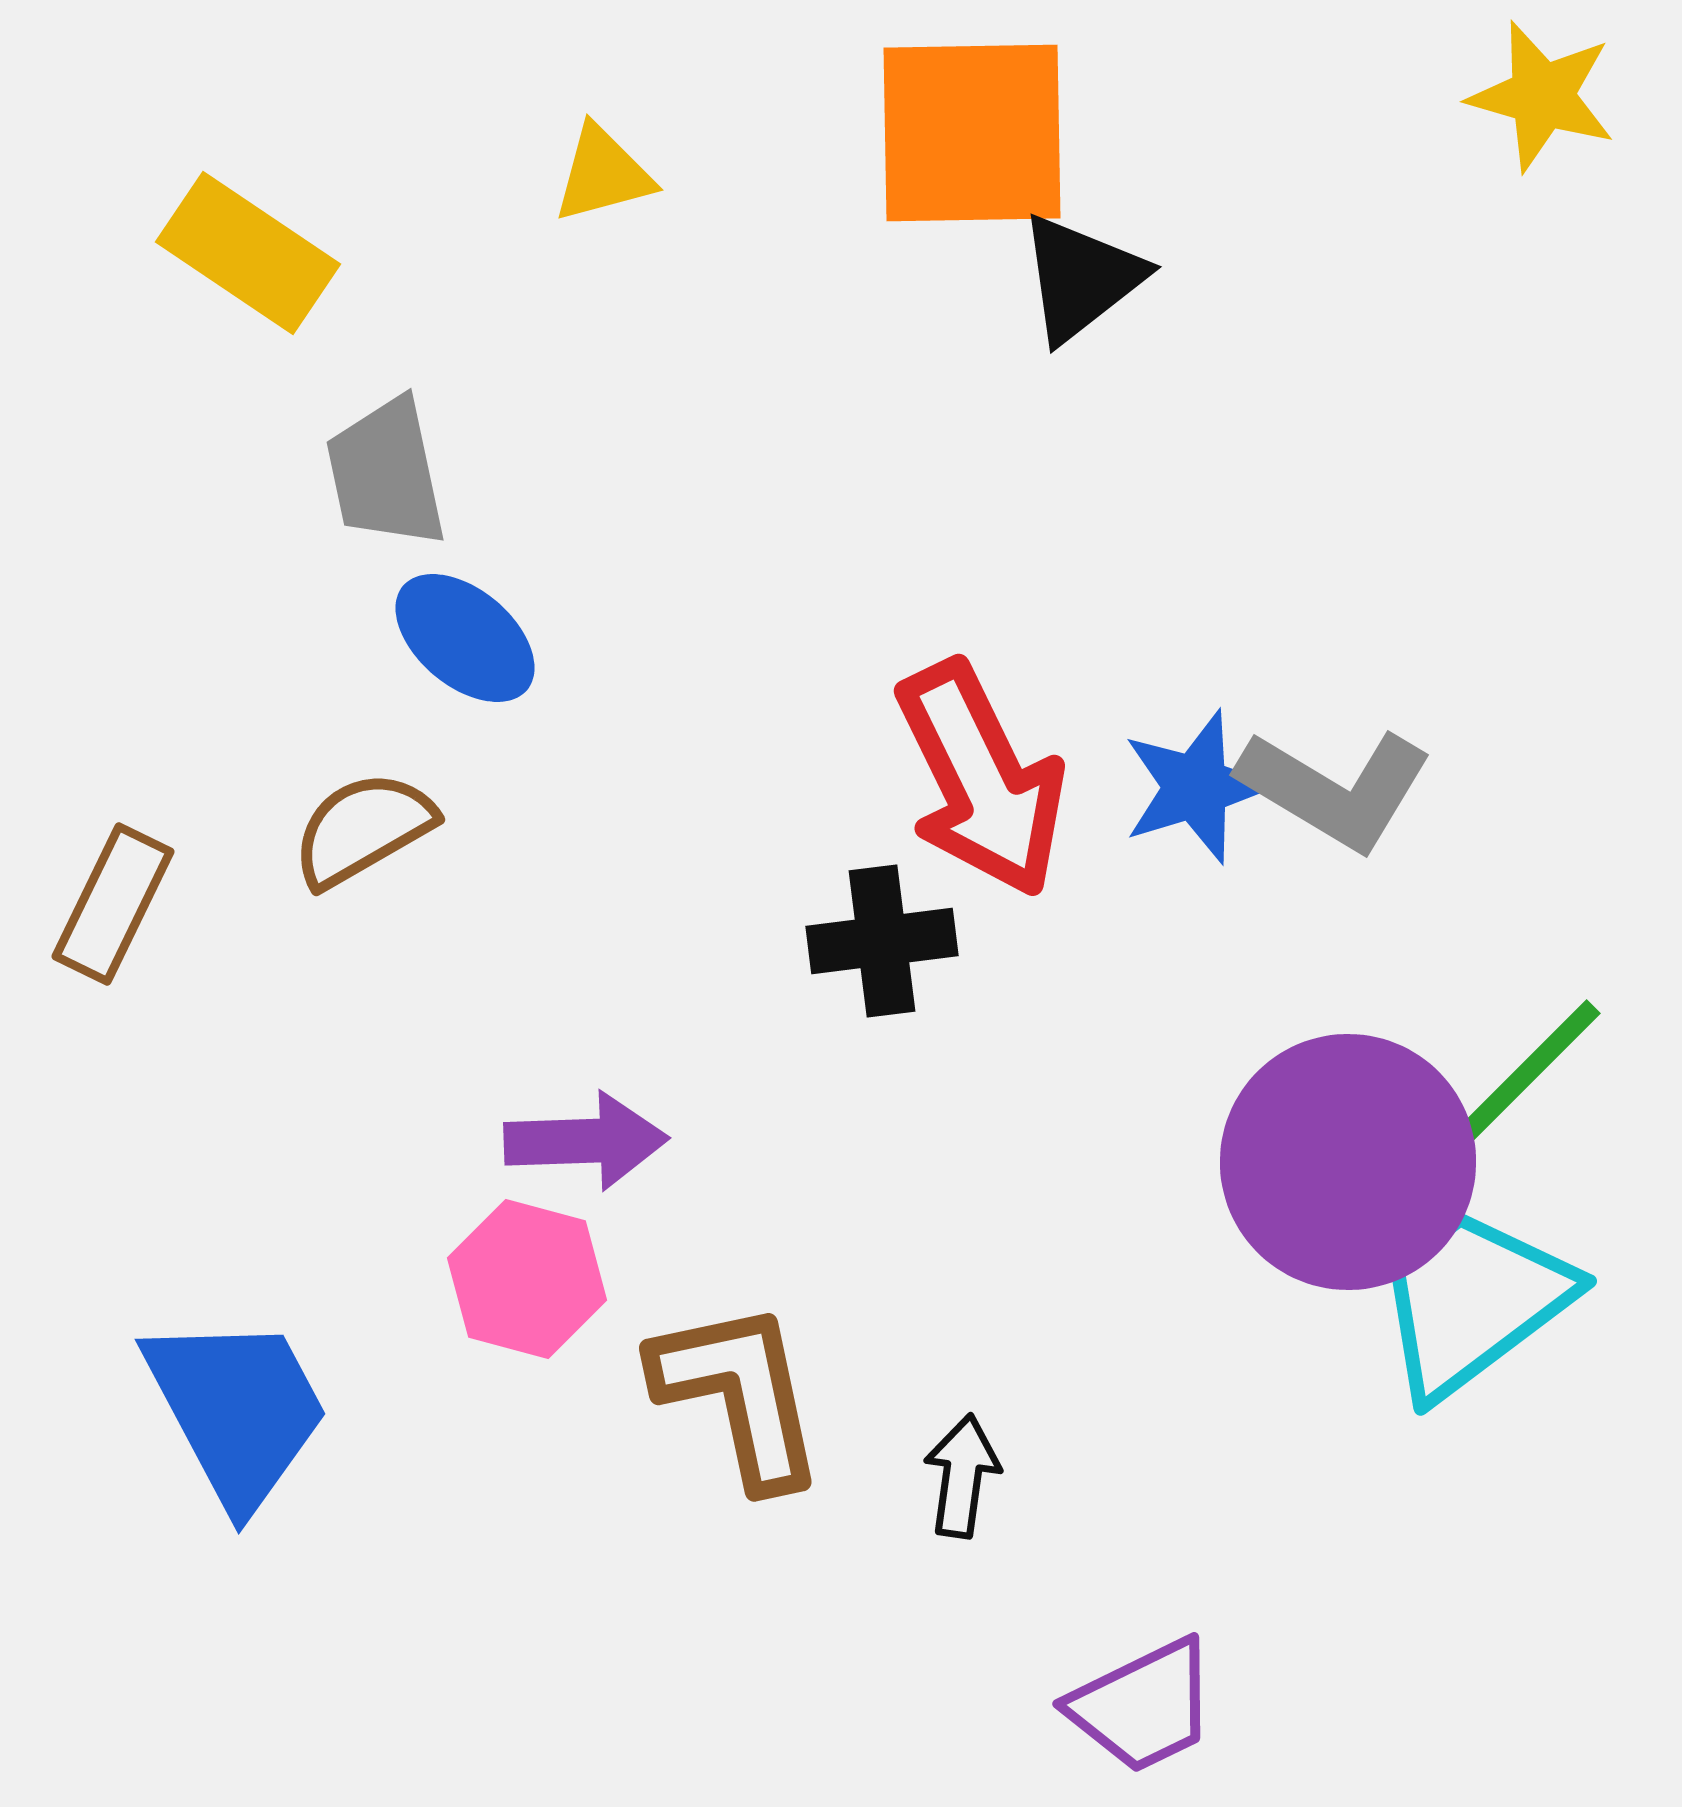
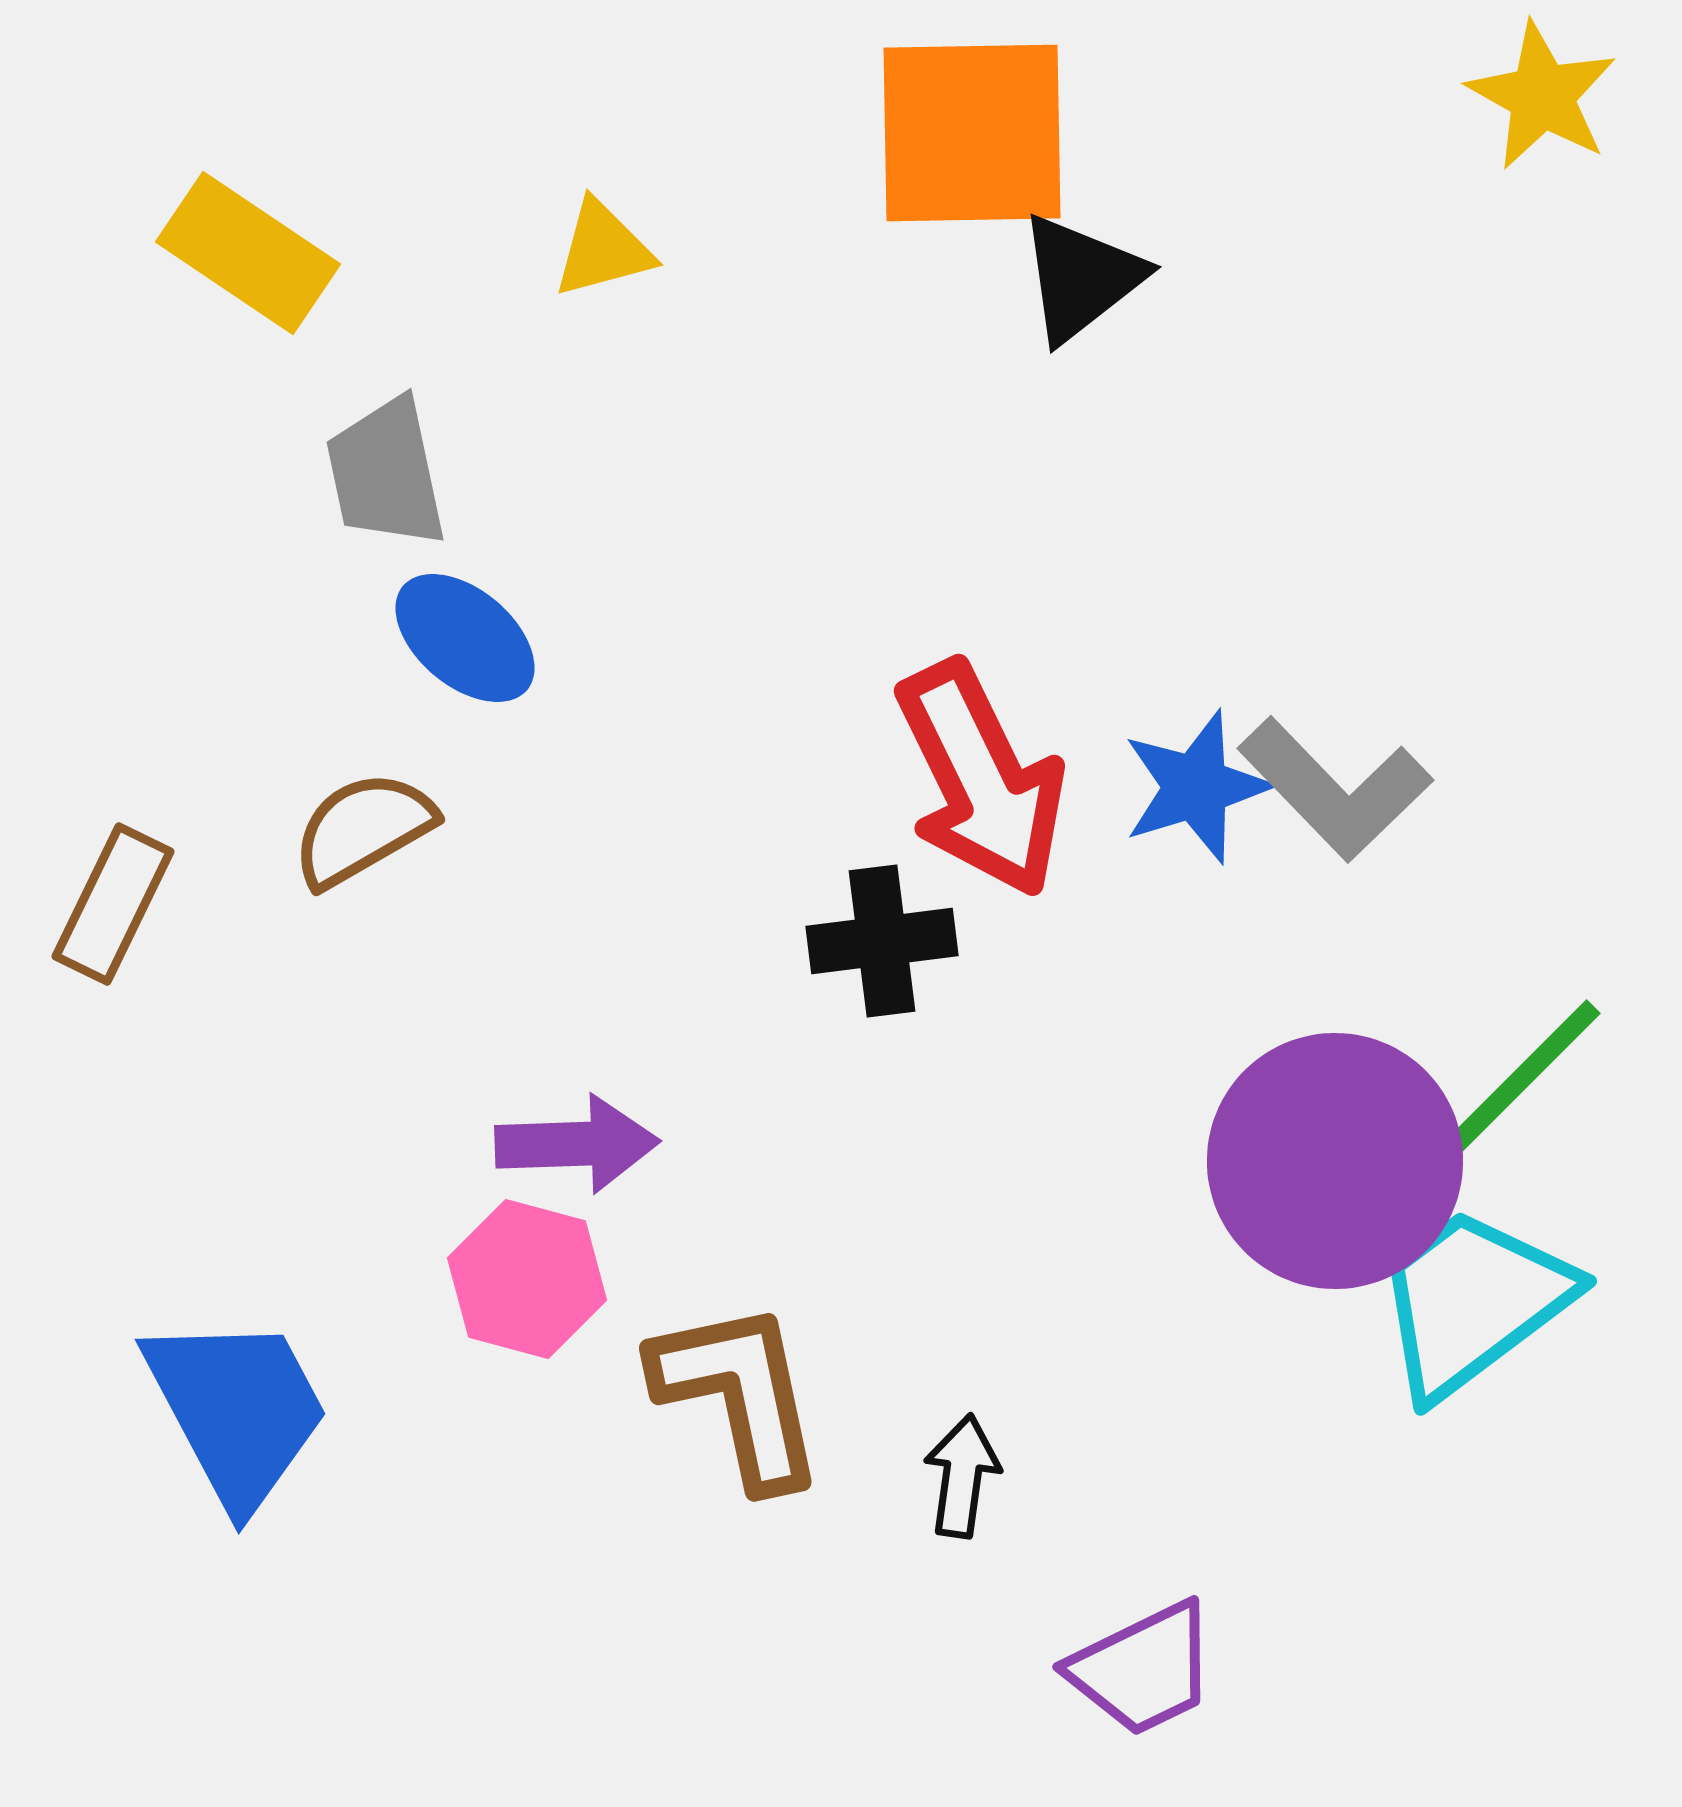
yellow star: rotated 13 degrees clockwise
yellow triangle: moved 75 px down
gray L-shape: rotated 15 degrees clockwise
purple arrow: moved 9 px left, 3 px down
purple circle: moved 13 px left, 1 px up
purple trapezoid: moved 37 px up
